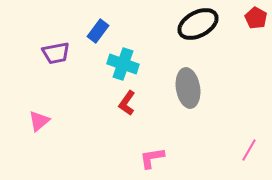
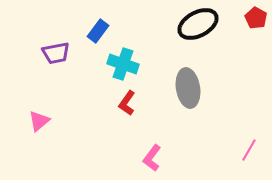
pink L-shape: rotated 44 degrees counterclockwise
